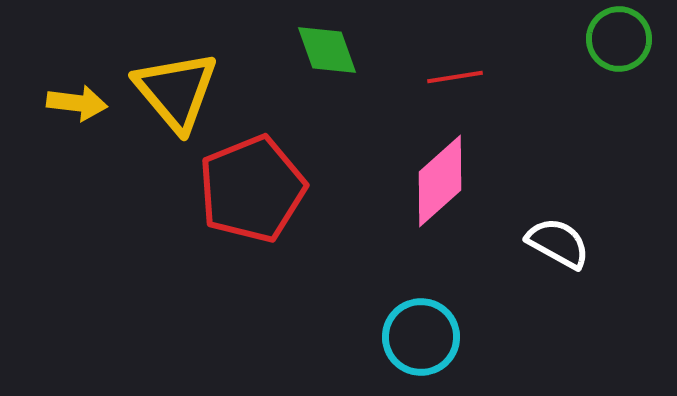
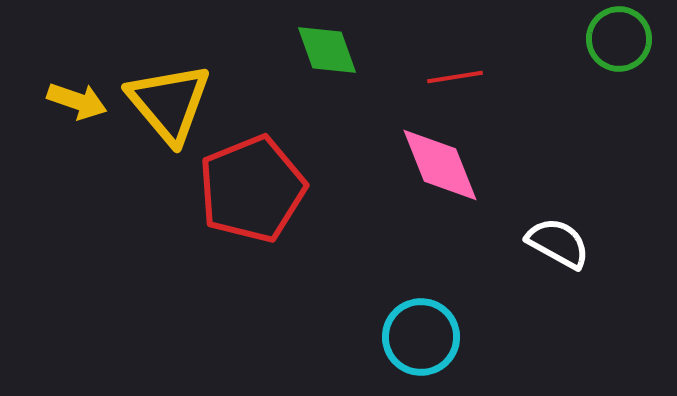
yellow triangle: moved 7 px left, 12 px down
yellow arrow: moved 2 px up; rotated 12 degrees clockwise
pink diamond: moved 16 px up; rotated 70 degrees counterclockwise
